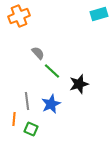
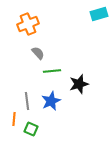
orange cross: moved 9 px right, 8 px down
green line: rotated 48 degrees counterclockwise
blue star: moved 3 px up
